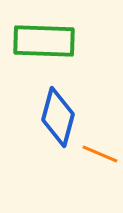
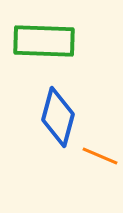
orange line: moved 2 px down
